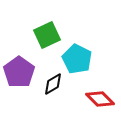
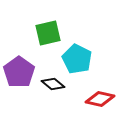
green square: moved 1 px right, 2 px up; rotated 12 degrees clockwise
black diamond: rotated 70 degrees clockwise
red diamond: rotated 32 degrees counterclockwise
